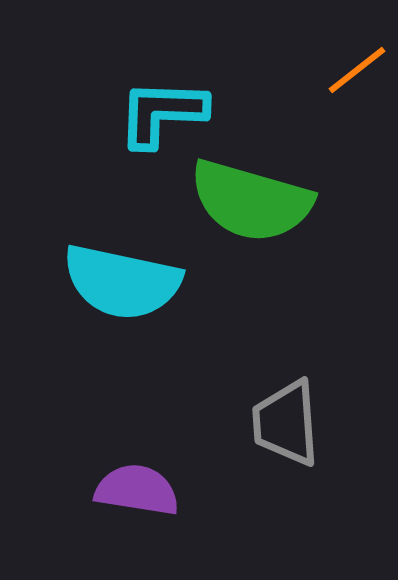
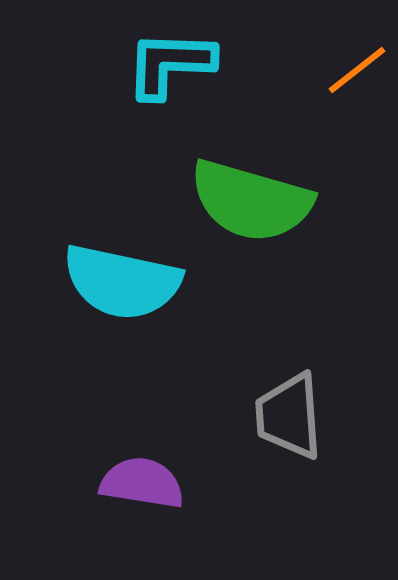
cyan L-shape: moved 8 px right, 49 px up
gray trapezoid: moved 3 px right, 7 px up
purple semicircle: moved 5 px right, 7 px up
